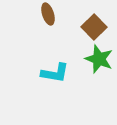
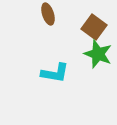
brown square: rotated 10 degrees counterclockwise
green star: moved 1 px left, 5 px up
